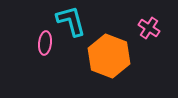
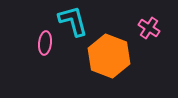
cyan L-shape: moved 2 px right
